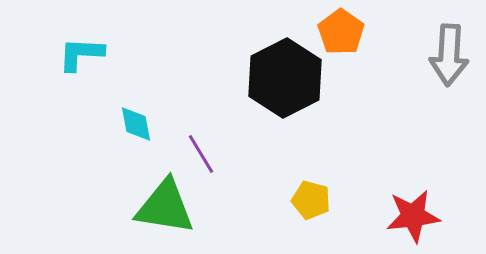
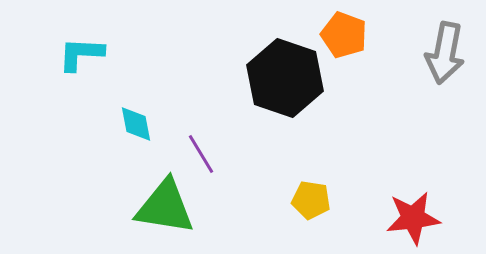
orange pentagon: moved 3 px right, 3 px down; rotated 15 degrees counterclockwise
gray arrow: moved 4 px left, 2 px up; rotated 8 degrees clockwise
black hexagon: rotated 14 degrees counterclockwise
yellow pentagon: rotated 6 degrees counterclockwise
red star: moved 2 px down
